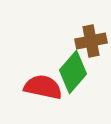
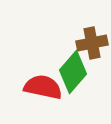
brown cross: moved 1 px right, 2 px down
